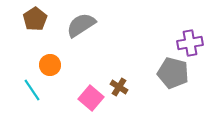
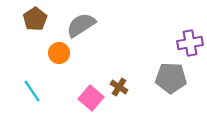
orange circle: moved 9 px right, 12 px up
gray pentagon: moved 2 px left, 5 px down; rotated 12 degrees counterclockwise
cyan line: moved 1 px down
